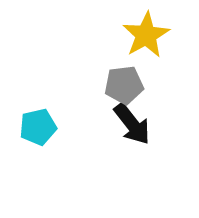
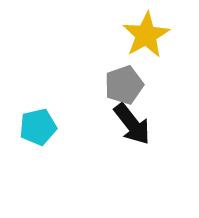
gray pentagon: rotated 12 degrees counterclockwise
